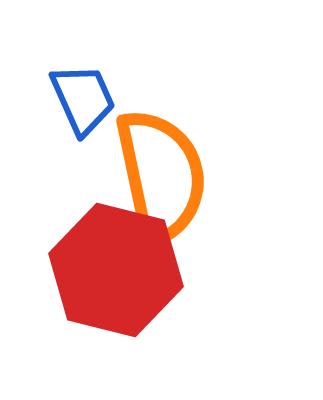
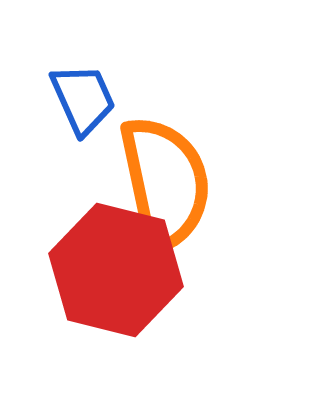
orange semicircle: moved 4 px right, 7 px down
